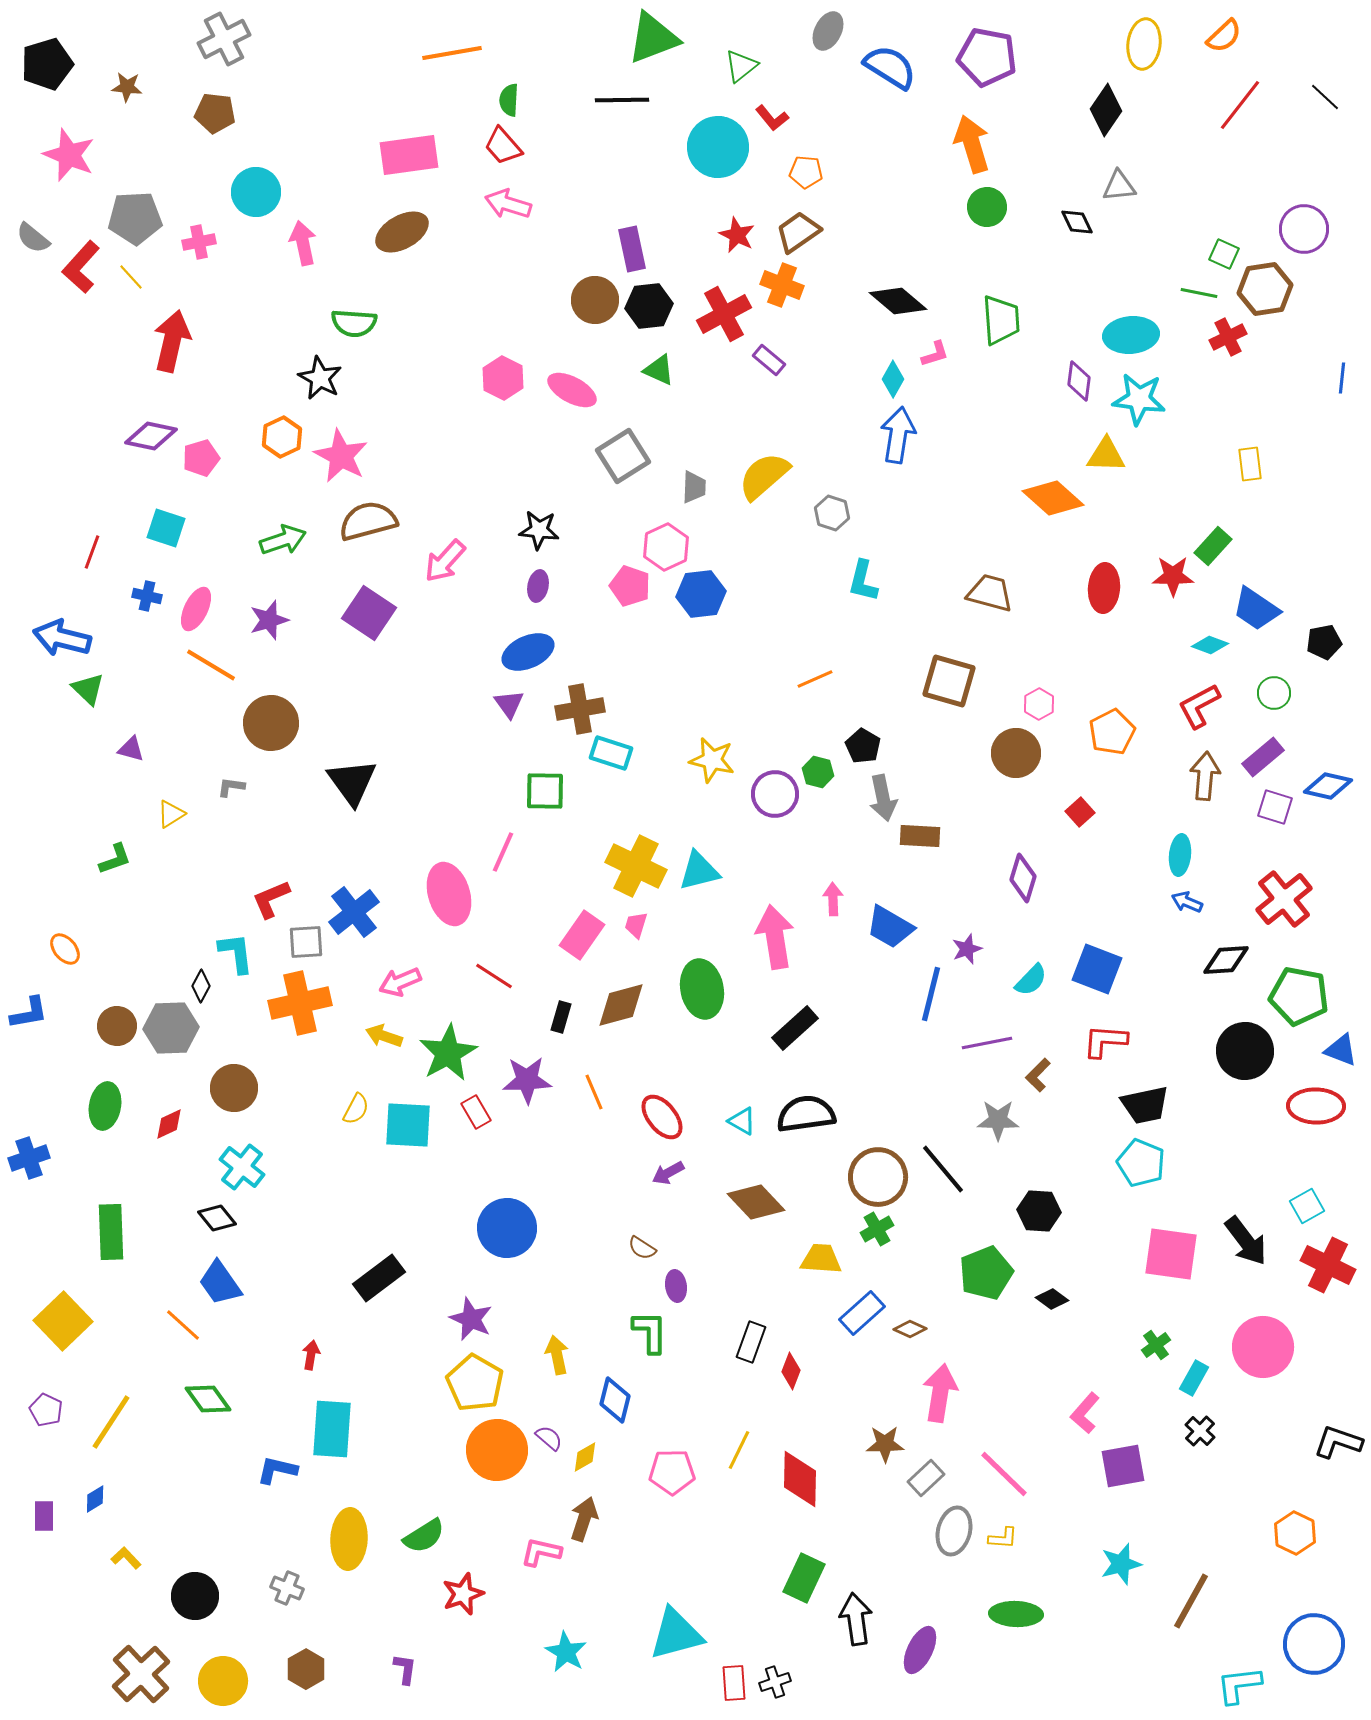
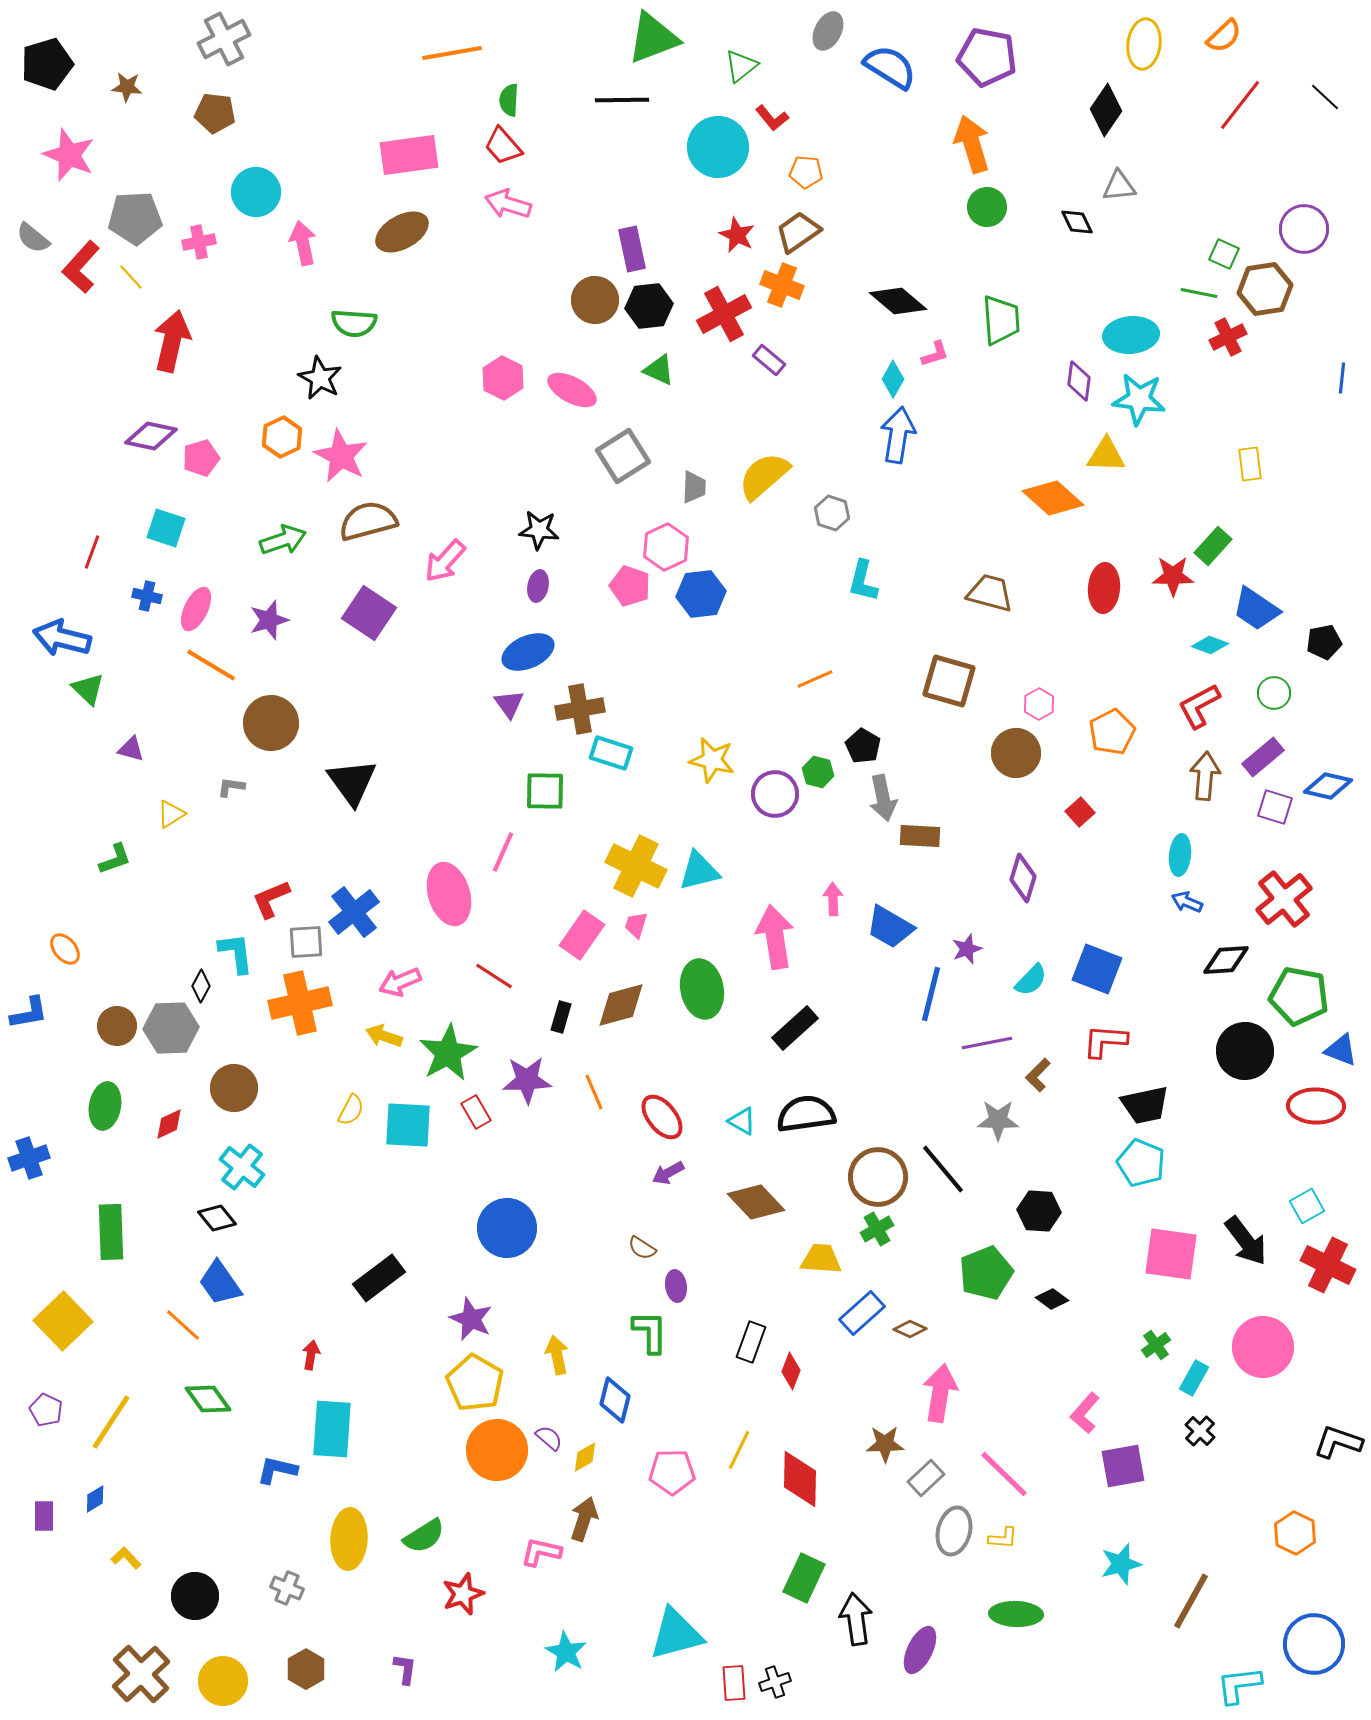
yellow semicircle at (356, 1109): moved 5 px left, 1 px down
